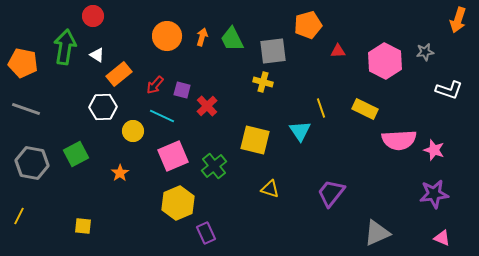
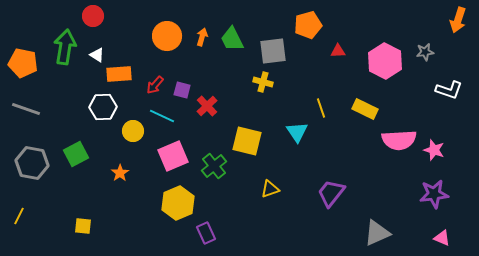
orange rectangle at (119, 74): rotated 35 degrees clockwise
cyan triangle at (300, 131): moved 3 px left, 1 px down
yellow square at (255, 140): moved 8 px left, 1 px down
yellow triangle at (270, 189): rotated 36 degrees counterclockwise
